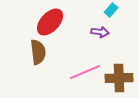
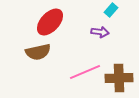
brown semicircle: rotated 85 degrees clockwise
